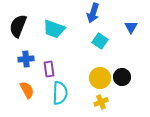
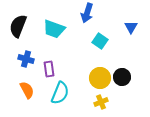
blue arrow: moved 6 px left
blue cross: rotated 21 degrees clockwise
cyan semicircle: rotated 20 degrees clockwise
